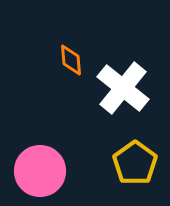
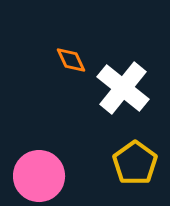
orange diamond: rotated 20 degrees counterclockwise
pink circle: moved 1 px left, 5 px down
